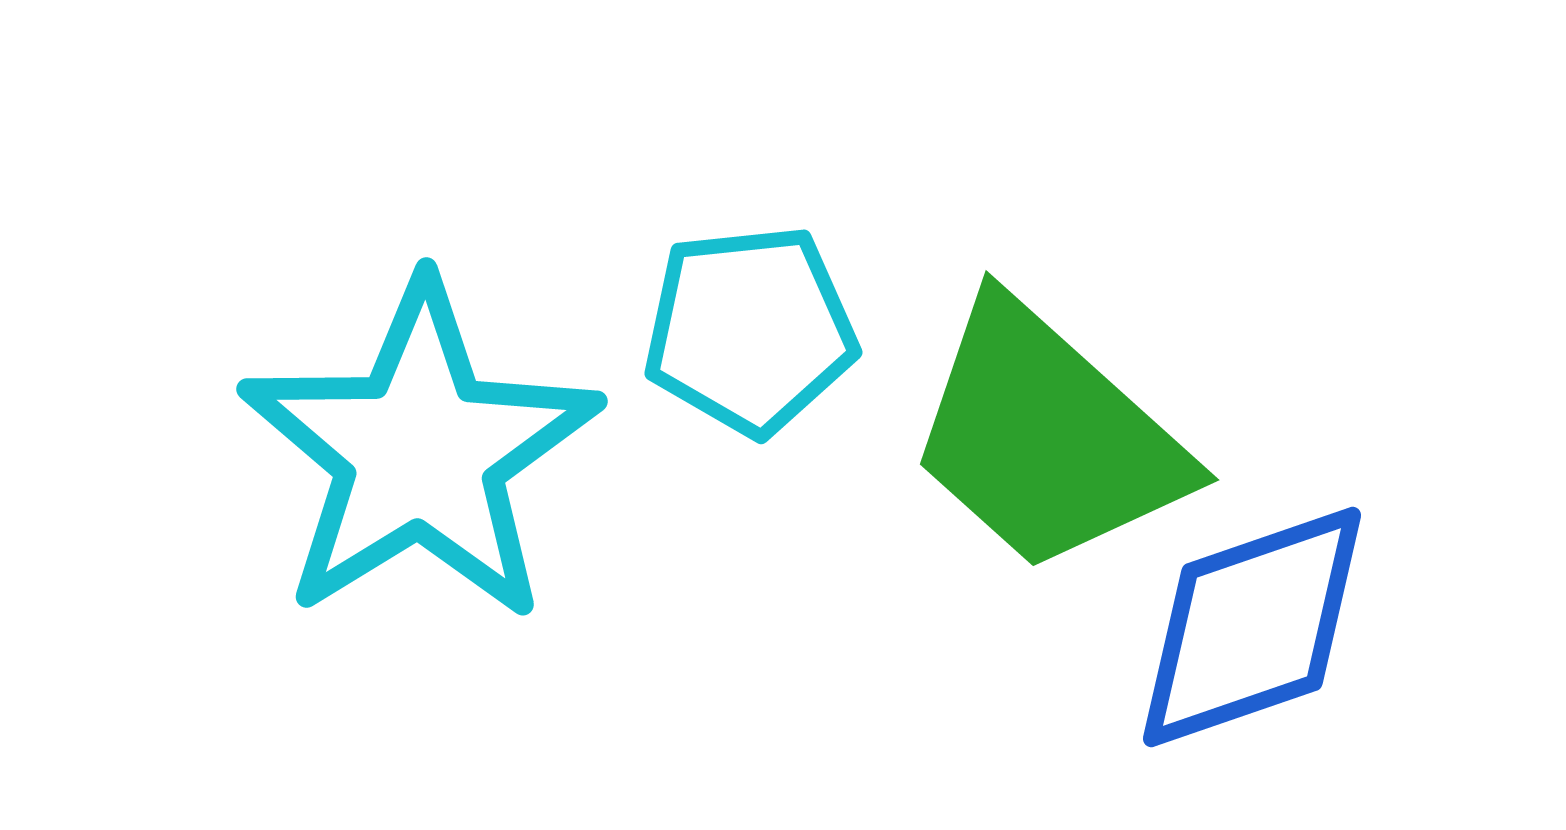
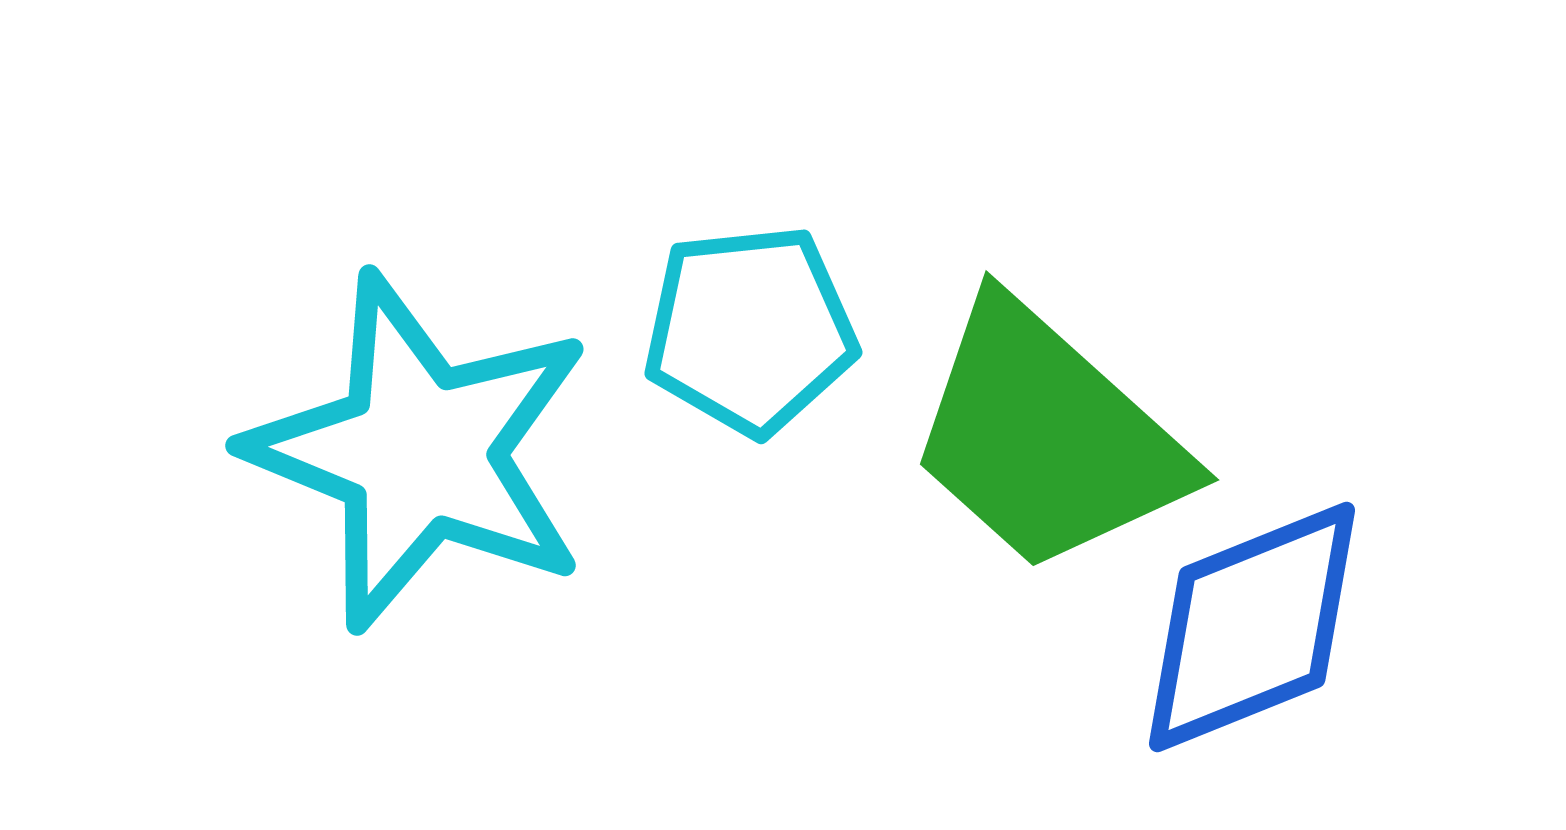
cyan star: rotated 18 degrees counterclockwise
blue diamond: rotated 3 degrees counterclockwise
